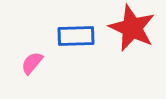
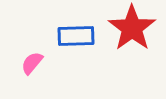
red star: rotated 12 degrees clockwise
